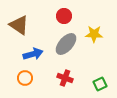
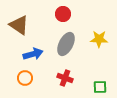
red circle: moved 1 px left, 2 px up
yellow star: moved 5 px right, 5 px down
gray ellipse: rotated 15 degrees counterclockwise
green square: moved 3 px down; rotated 24 degrees clockwise
